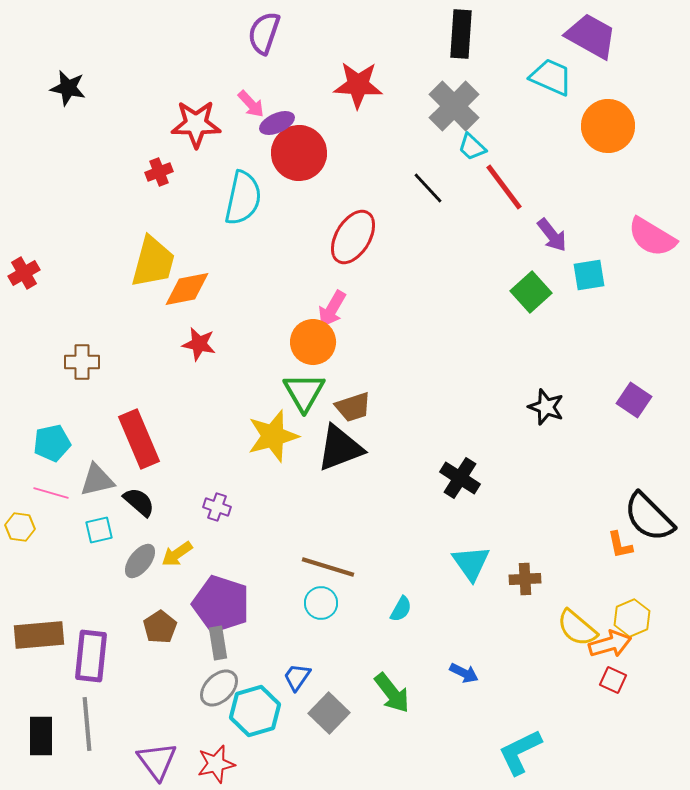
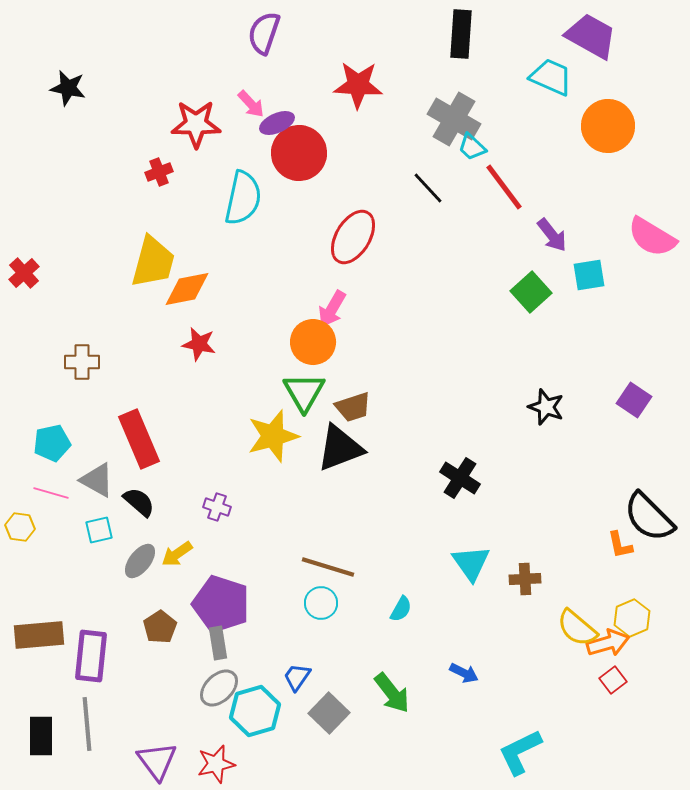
gray cross at (454, 106): moved 13 px down; rotated 15 degrees counterclockwise
red cross at (24, 273): rotated 12 degrees counterclockwise
gray triangle at (97, 480): rotated 42 degrees clockwise
orange arrow at (610, 644): moved 2 px left, 1 px up
red square at (613, 680): rotated 28 degrees clockwise
